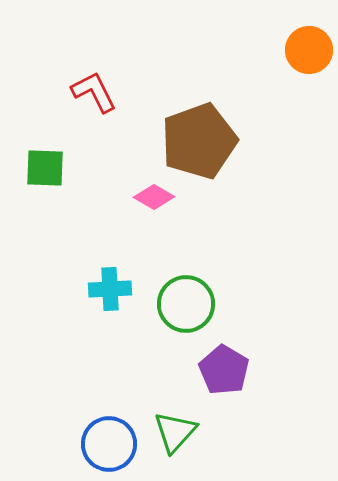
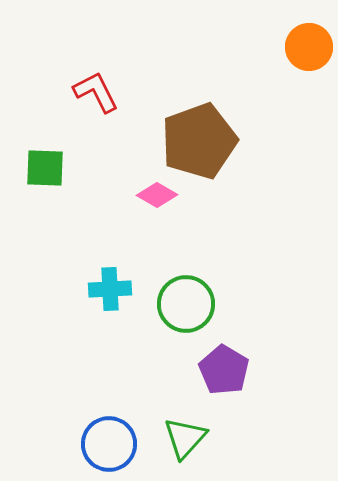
orange circle: moved 3 px up
red L-shape: moved 2 px right
pink diamond: moved 3 px right, 2 px up
green triangle: moved 10 px right, 6 px down
